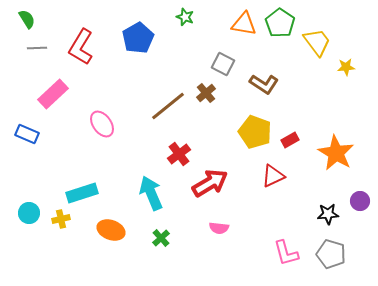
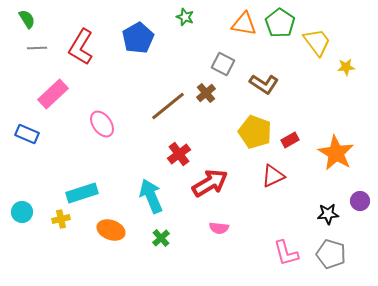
cyan arrow: moved 3 px down
cyan circle: moved 7 px left, 1 px up
